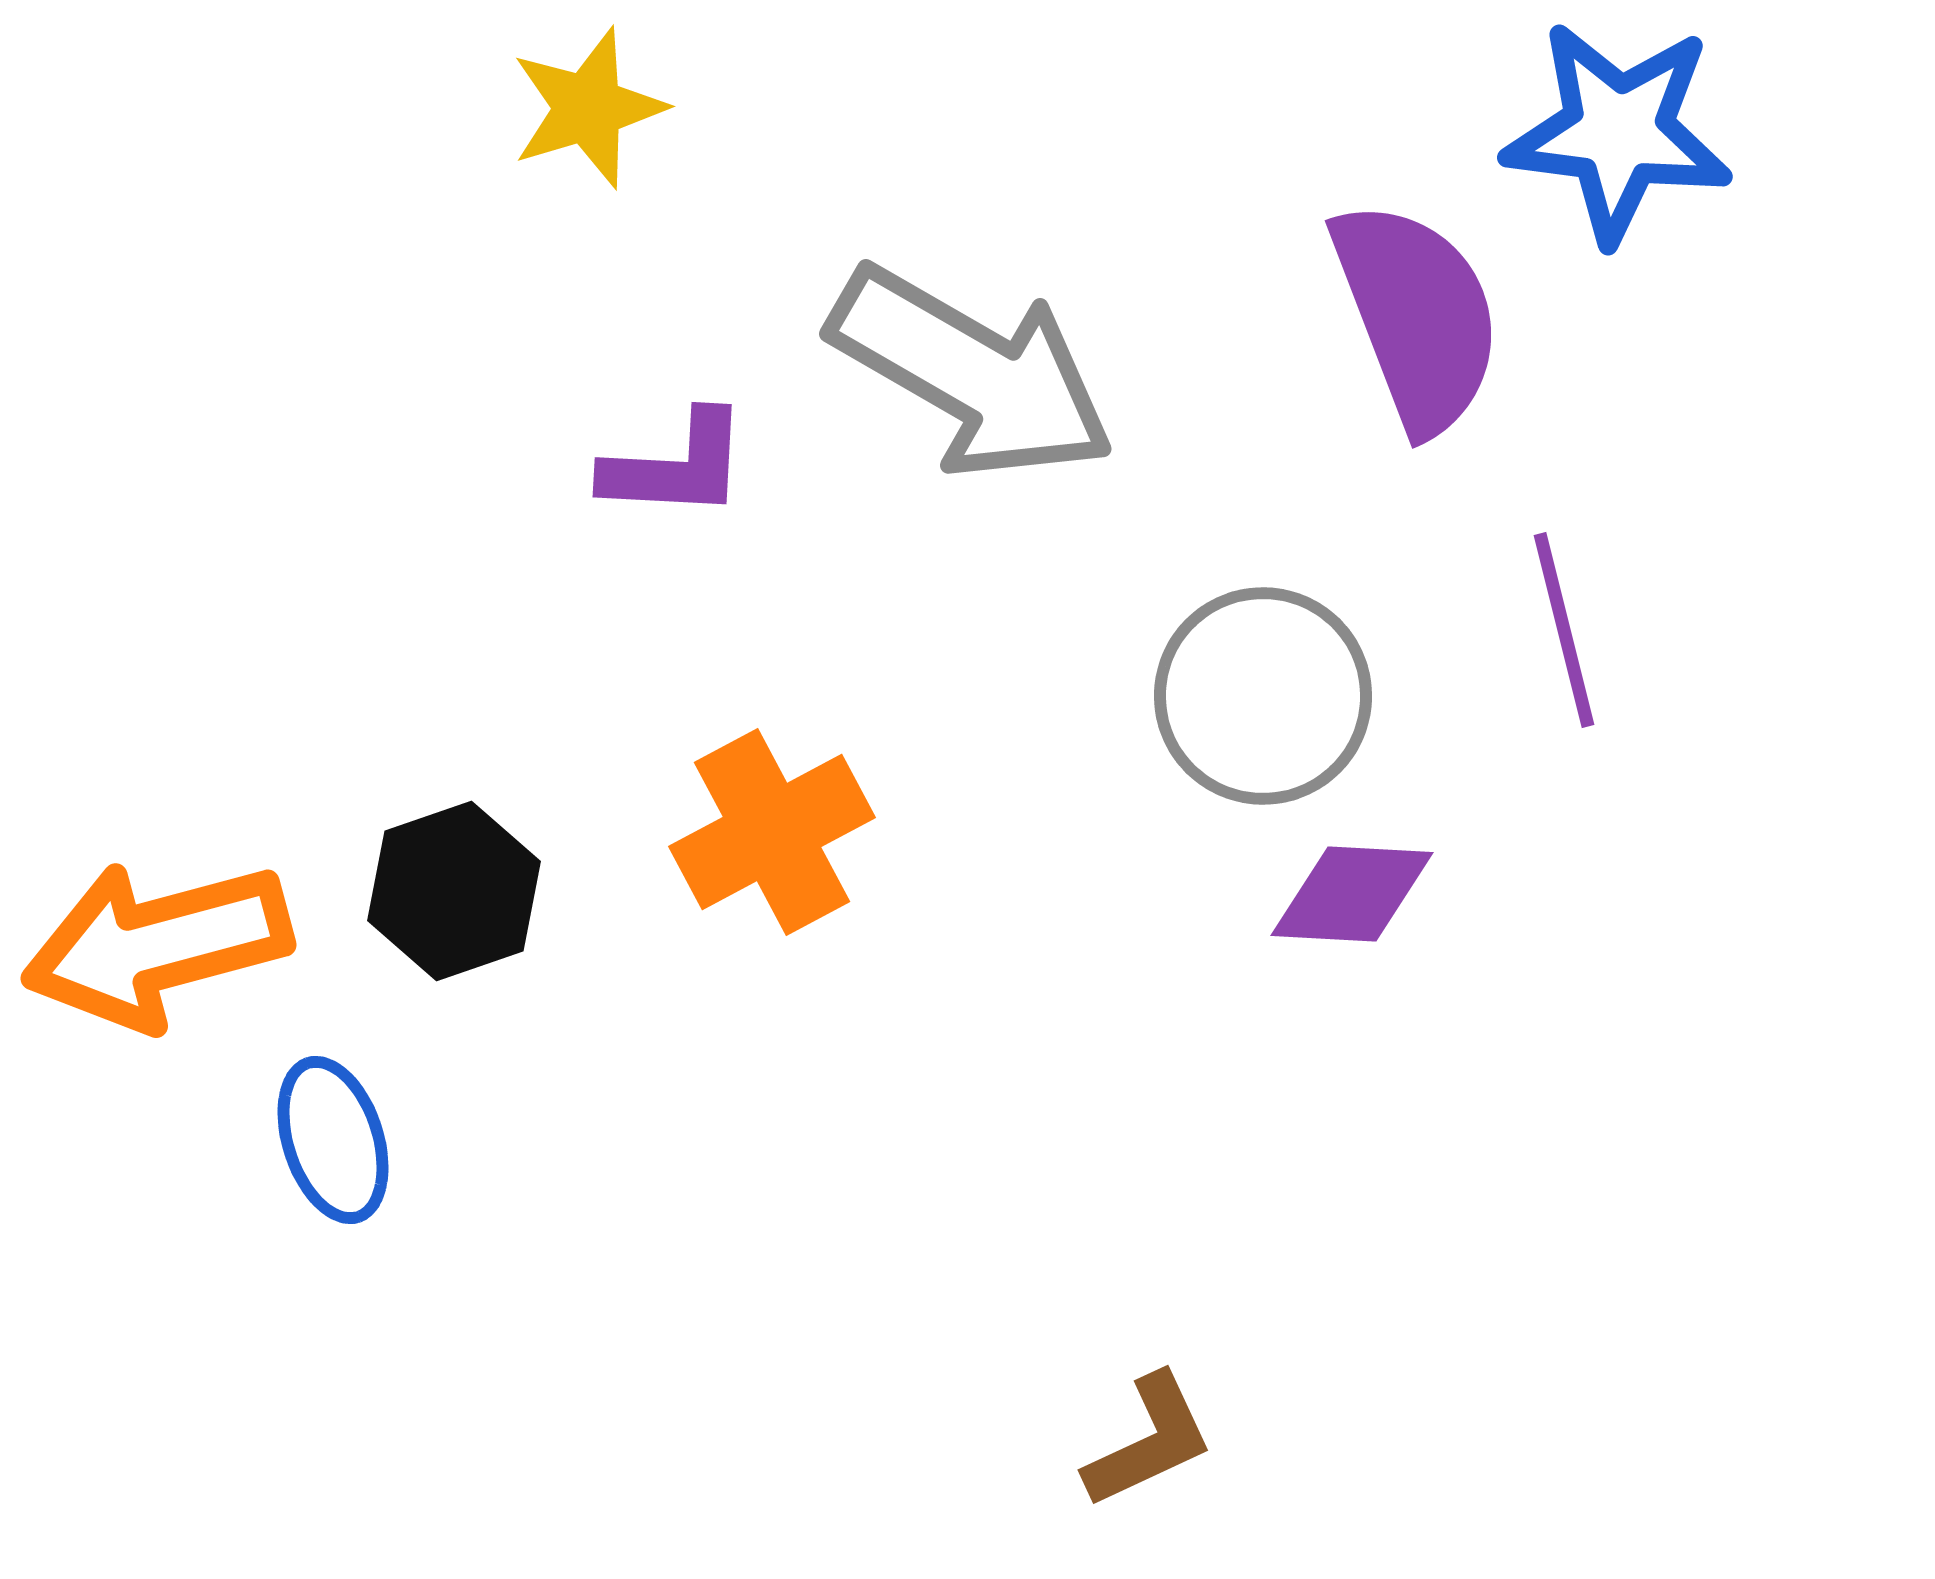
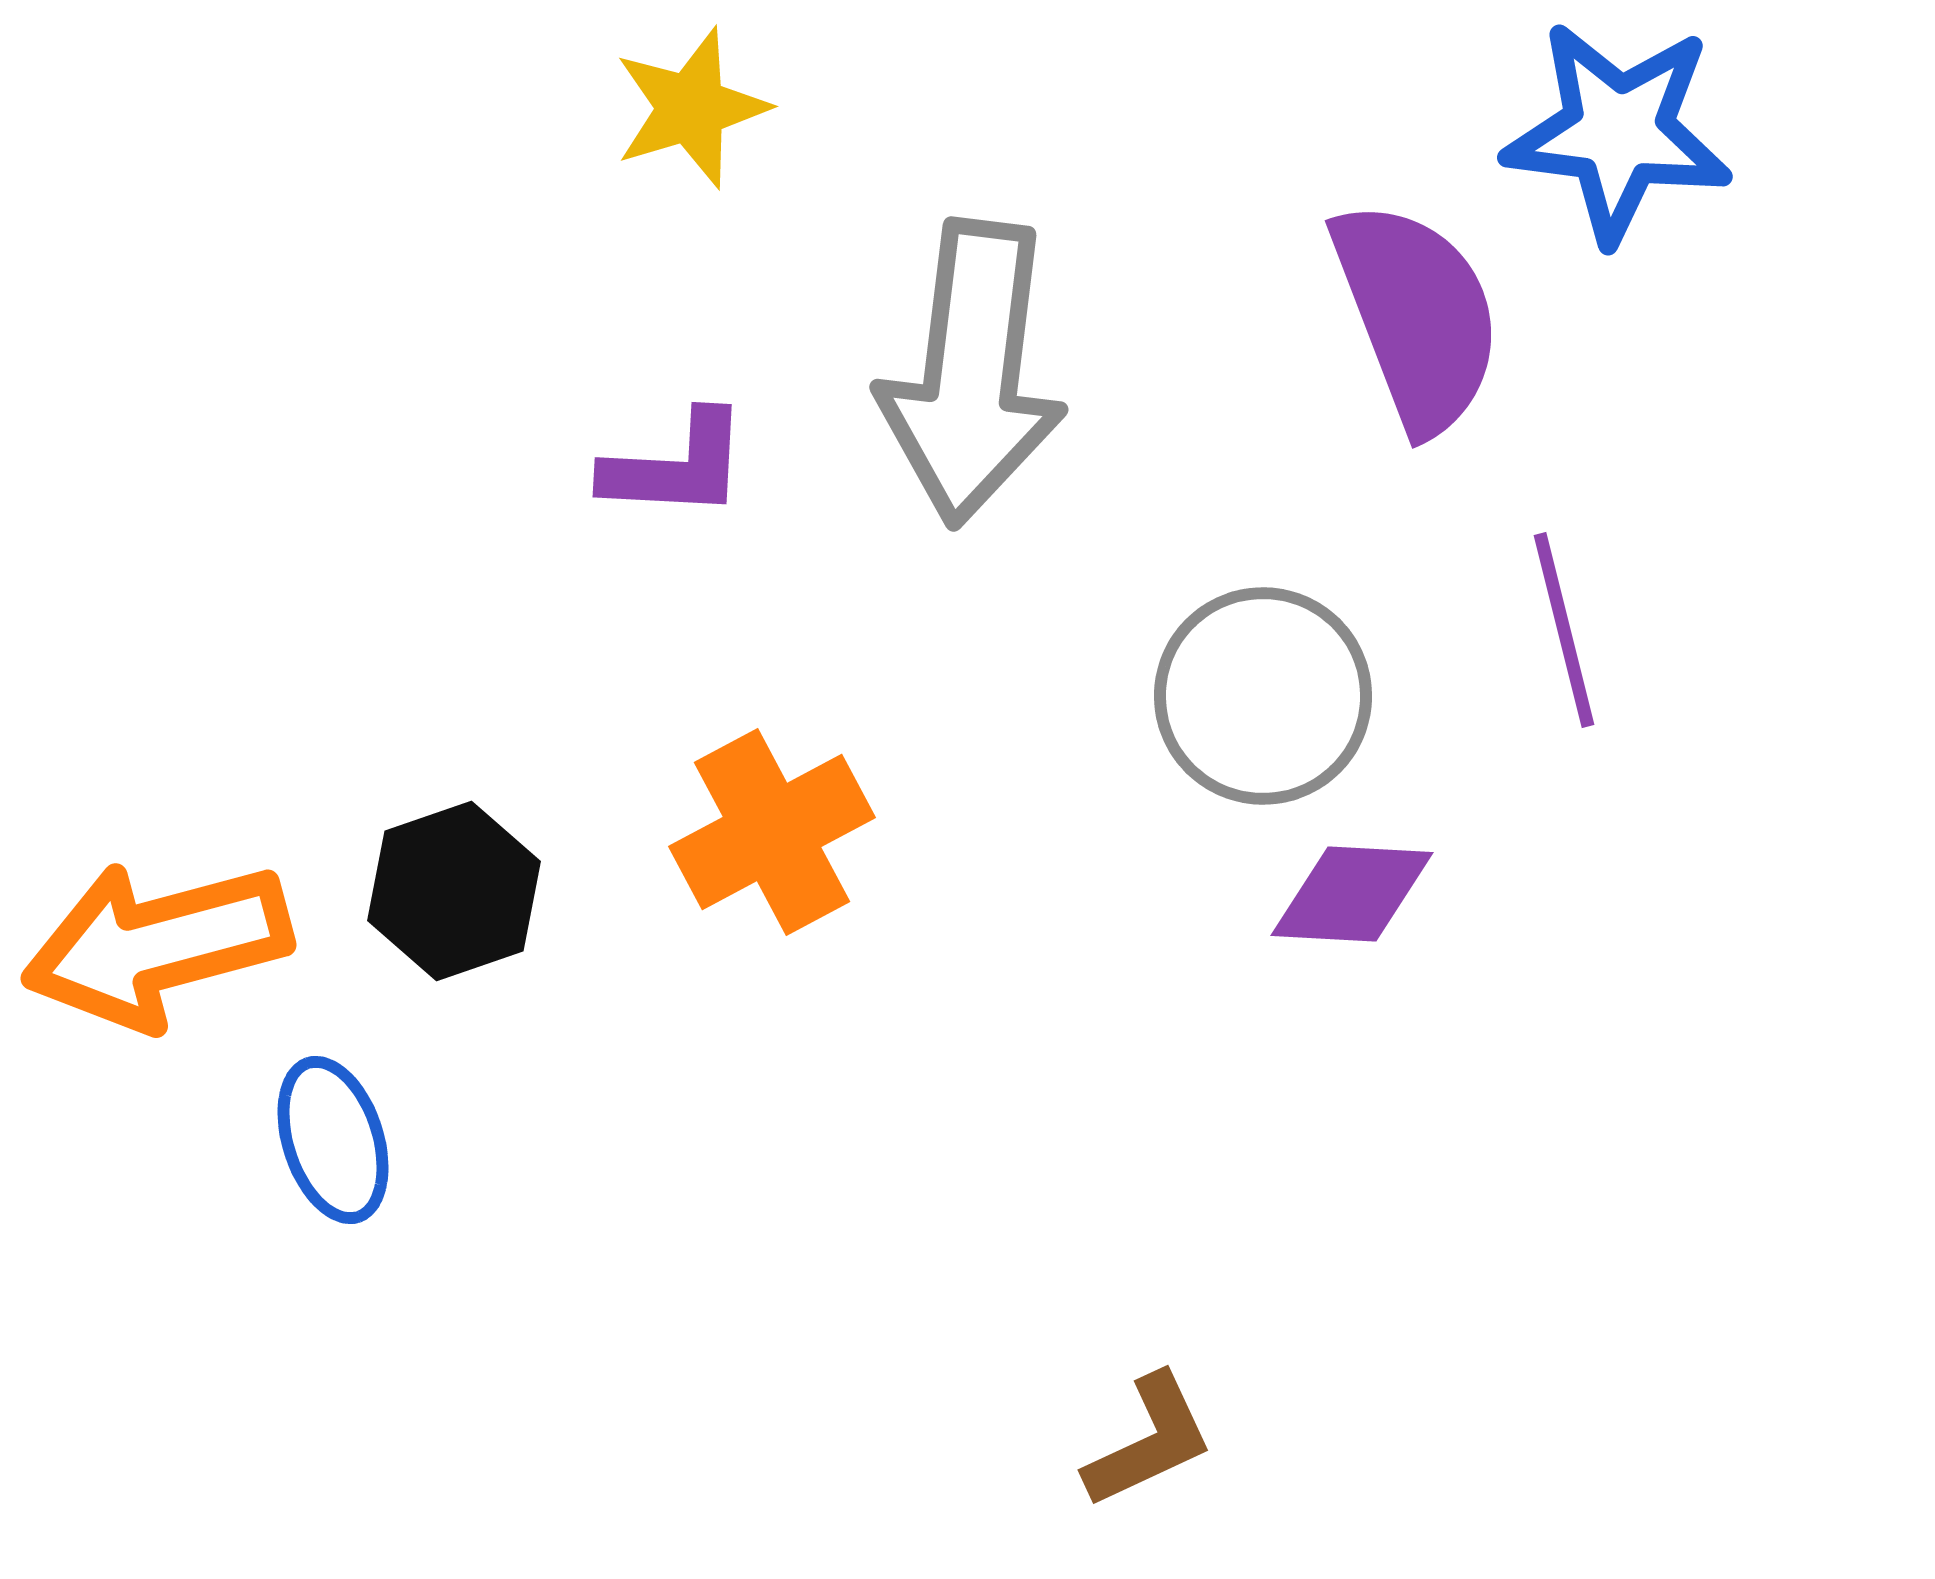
yellow star: moved 103 px right
gray arrow: rotated 67 degrees clockwise
